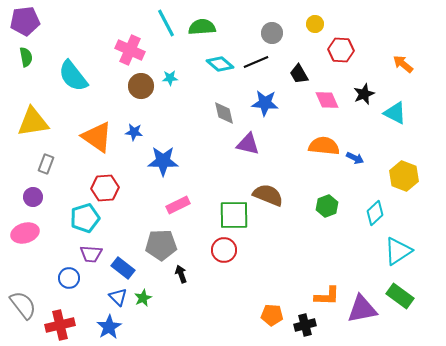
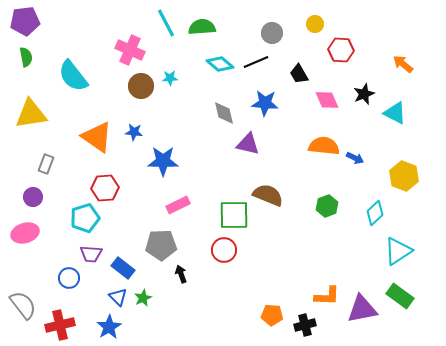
yellow triangle at (33, 122): moved 2 px left, 8 px up
